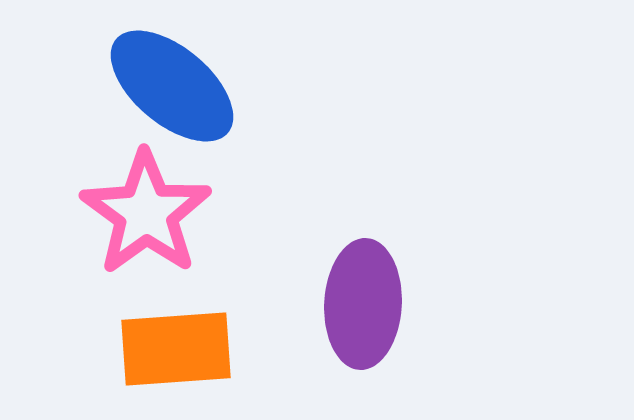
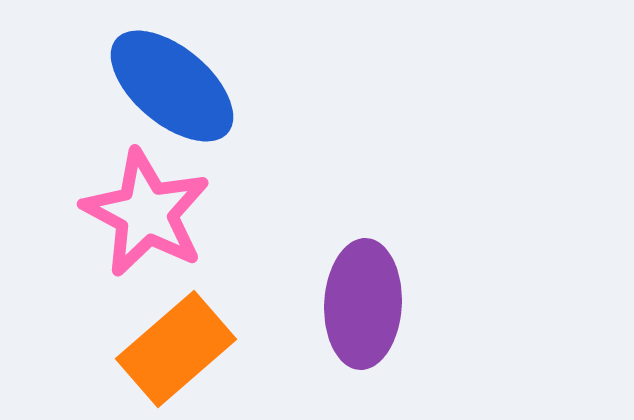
pink star: rotated 8 degrees counterclockwise
orange rectangle: rotated 37 degrees counterclockwise
